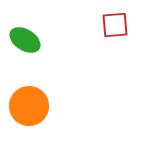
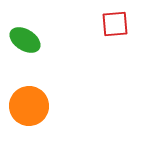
red square: moved 1 px up
